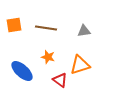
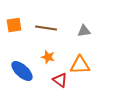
orange triangle: rotated 15 degrees clockwise
